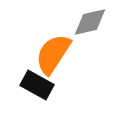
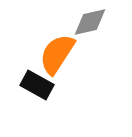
orange semicircle: moved 4 px right
